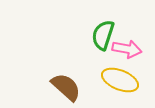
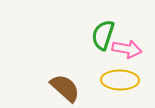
yellow ellipse: rotated 21 degrees counterclockwise
brown semicircle: moved 1 px left, 1 px down
